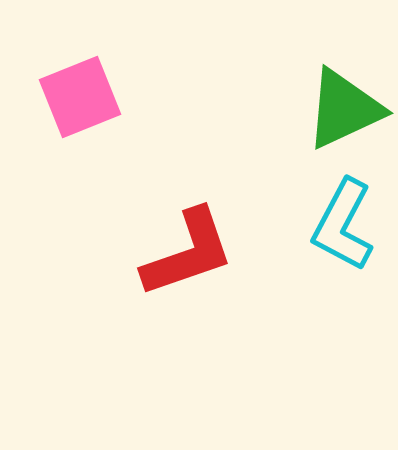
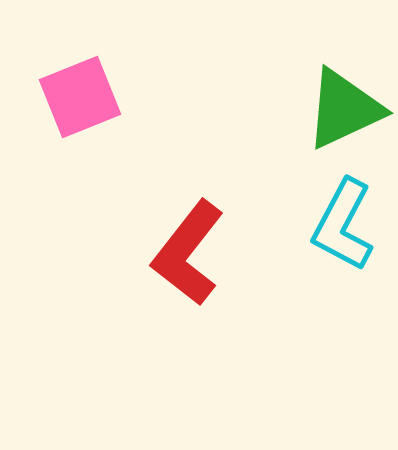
red L-shape: rotated 147 degrees clockwise
